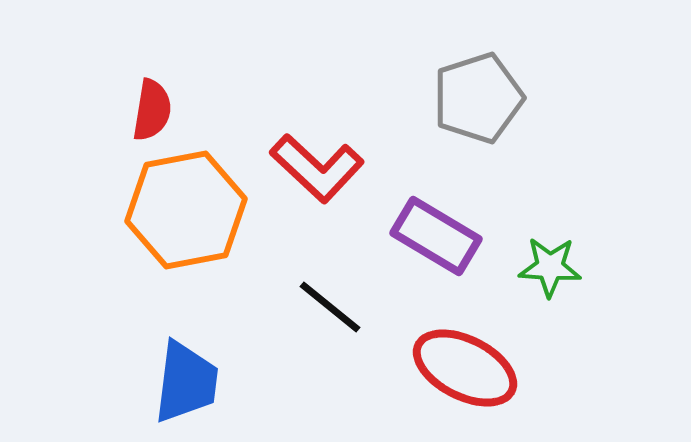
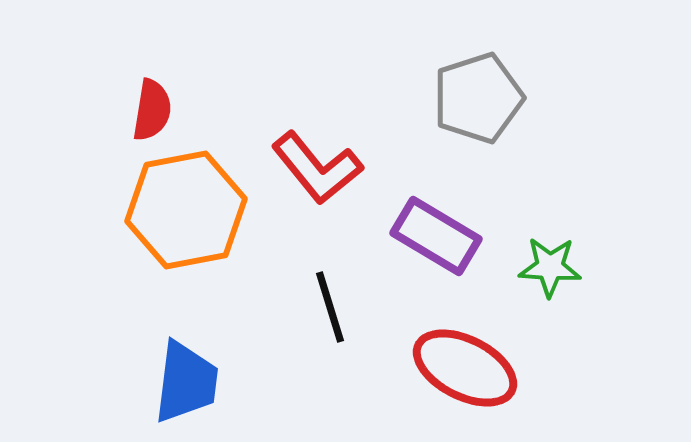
red L-shape: rotated 8 degrees clockwise
black line: rotated 34 degrees clockwise
